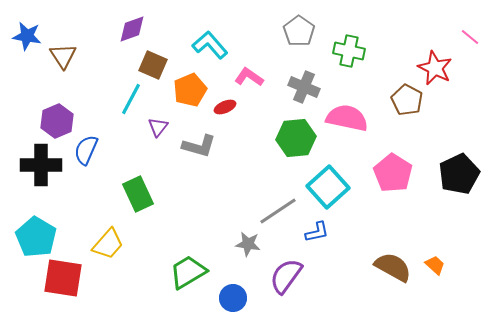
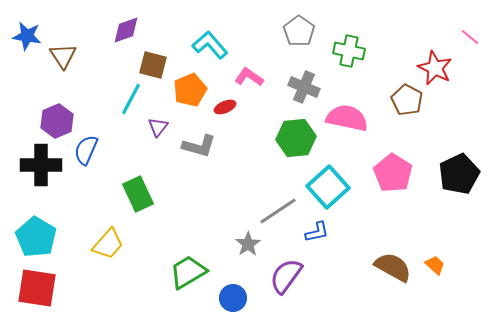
purple diamond: moved 6 px left, 1 px down
brown square: rotated 8 degrees counterclockwise
gray star: rotated 30 degrees clockwise
red square: moved 26 px left, 10 px down
